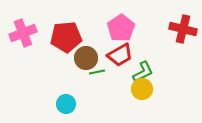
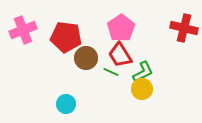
red cross: moved 1 px right, 1 px up
pink cross: moved 3 px up
red pentagon: rotated 12 degrees clockwise
red trapezoid: rotated 88 degrees clockwise
green line: moved 14 px right; rotated 35 degrees clockwise
